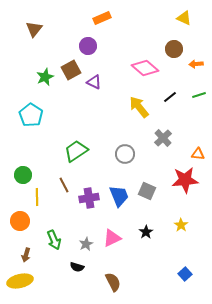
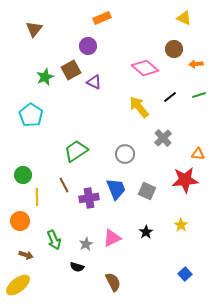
blue trapezoid: moved 3 px left, 7 px up
brown arrow: rotated 88 degrees counterclockwise
yellow ellipse: moved 2 px left, 4 px down; rotated 25 degrees counterclockwise
